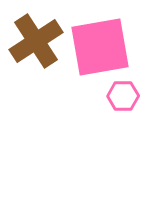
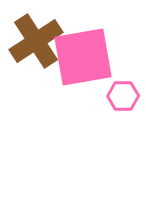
pink square: moved 17 px left, 10 px down
